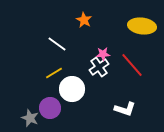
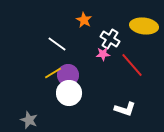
yellow ellipse: moved 2 px right
white cross: moved 11 px right, 28 px up; rotated 24 degrees counterclockwise
yellow line: moved 1 px left
white circle: moved 3 px left, 4 px down
purple circle: moved 18 px right, 33 px up
gray star: moved 1 px left, 2 px down
